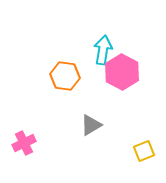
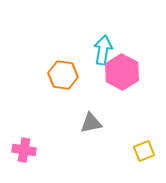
orange hexagon: moved 2 px left, 1 px up
gray triangle: moved 2 px up; rotated 20 degrees clockwise
pink cross: moved 7 px down; rotated 35 degrees clockwise
